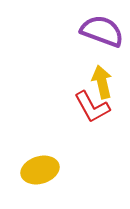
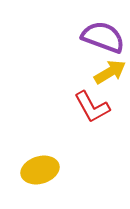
purple semicircle: moved 1 px right, 6 px down
yellow arrow: moved 8 px right, 10 px up; rotated 72 degrees clockwise
